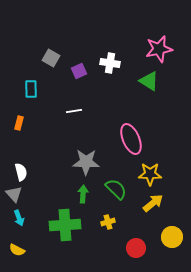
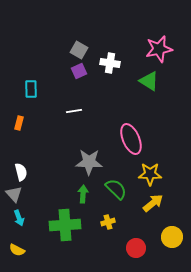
gray square: moved 28 px right, 8 px up
gray star: moved 3 px right
